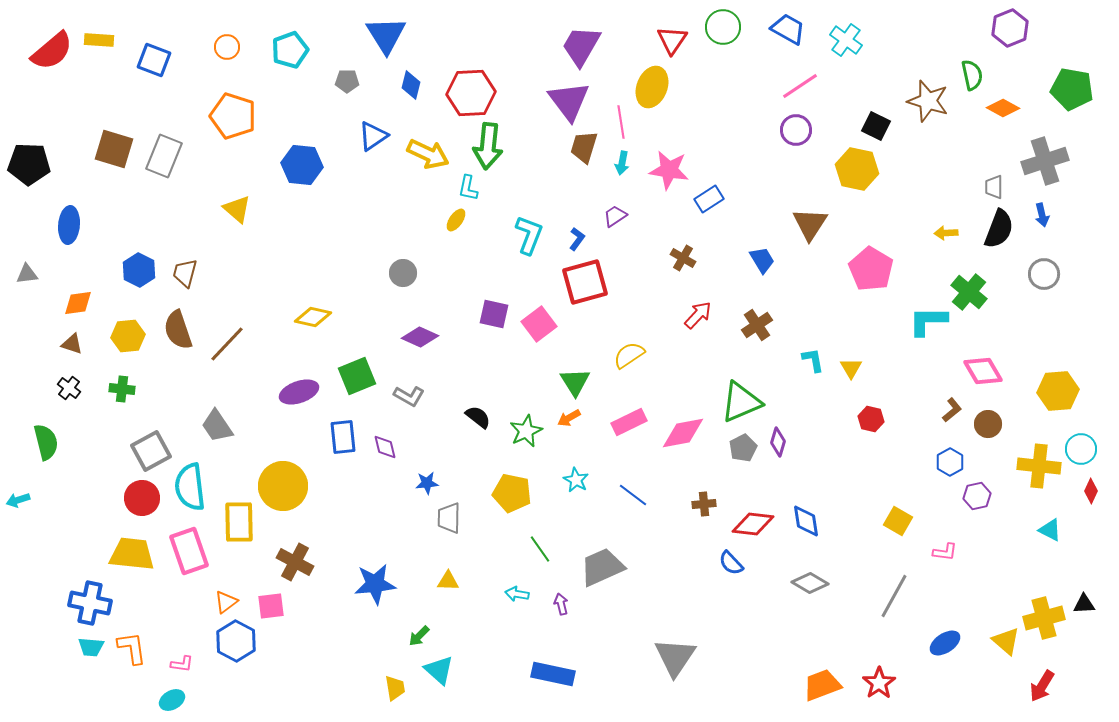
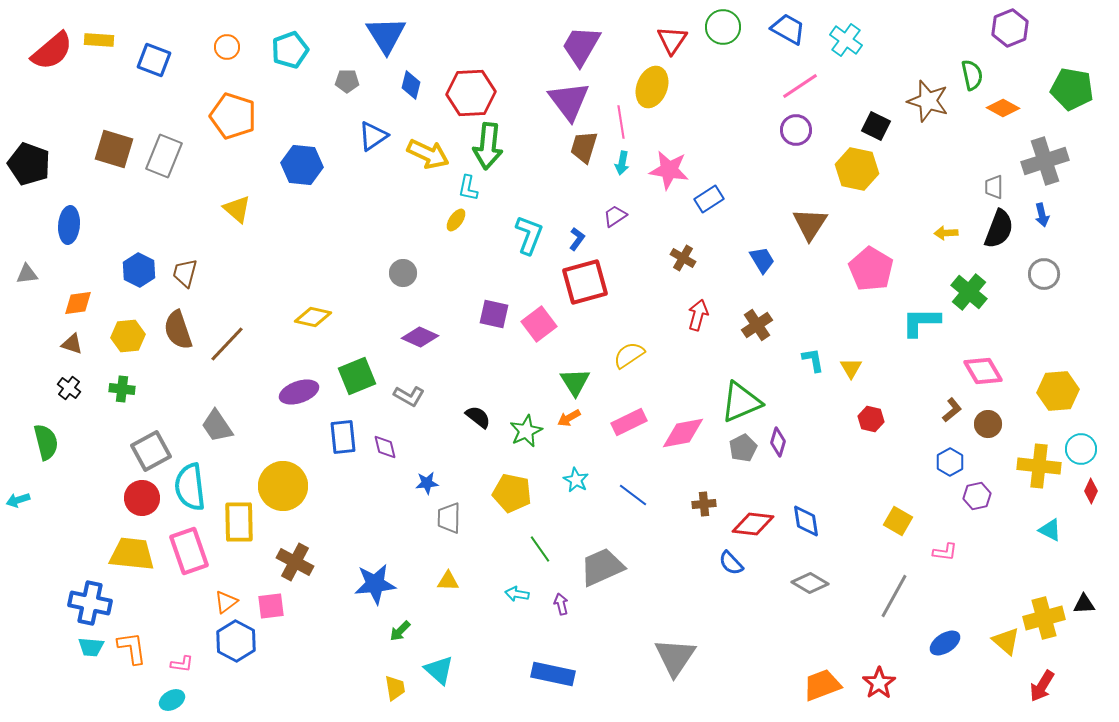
black pentagon at (29, 164): rotated 18 degrees clockwise
red arrow at (698, 315): rotated 28 degrees counterclockwise
cyan L-shape at (928, 321): moved 7 px left, 1 px down
green arrow at (419, 636): moved 19 px left, 5 px up
